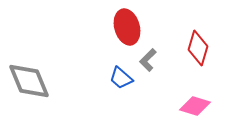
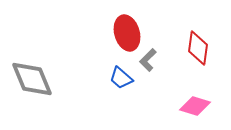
red ellipse: moved 6 px down
red diamond: rotated 8 degrees counterclockwise
gray diamond: moved 3 px right, 2 px up
